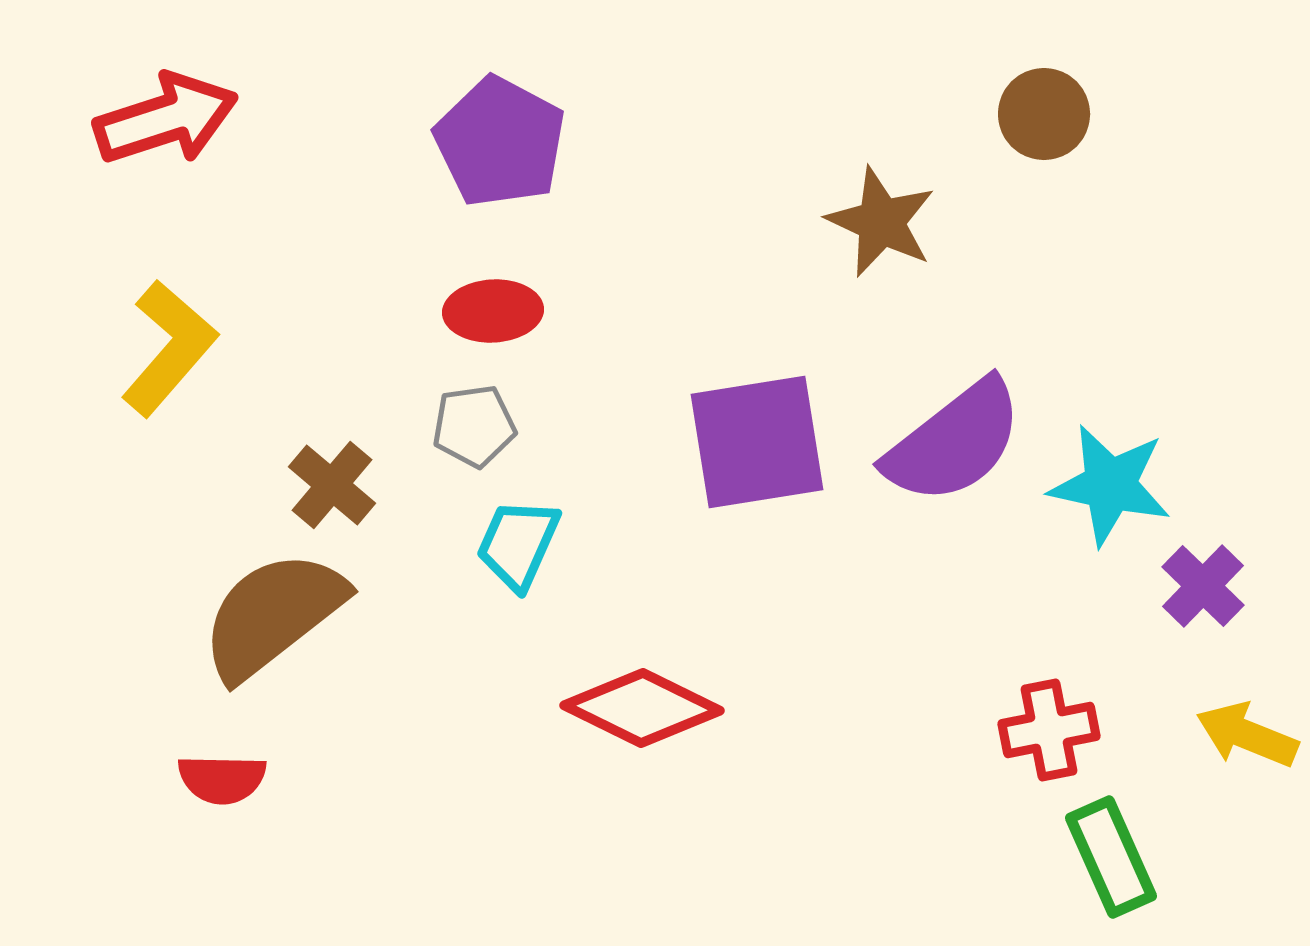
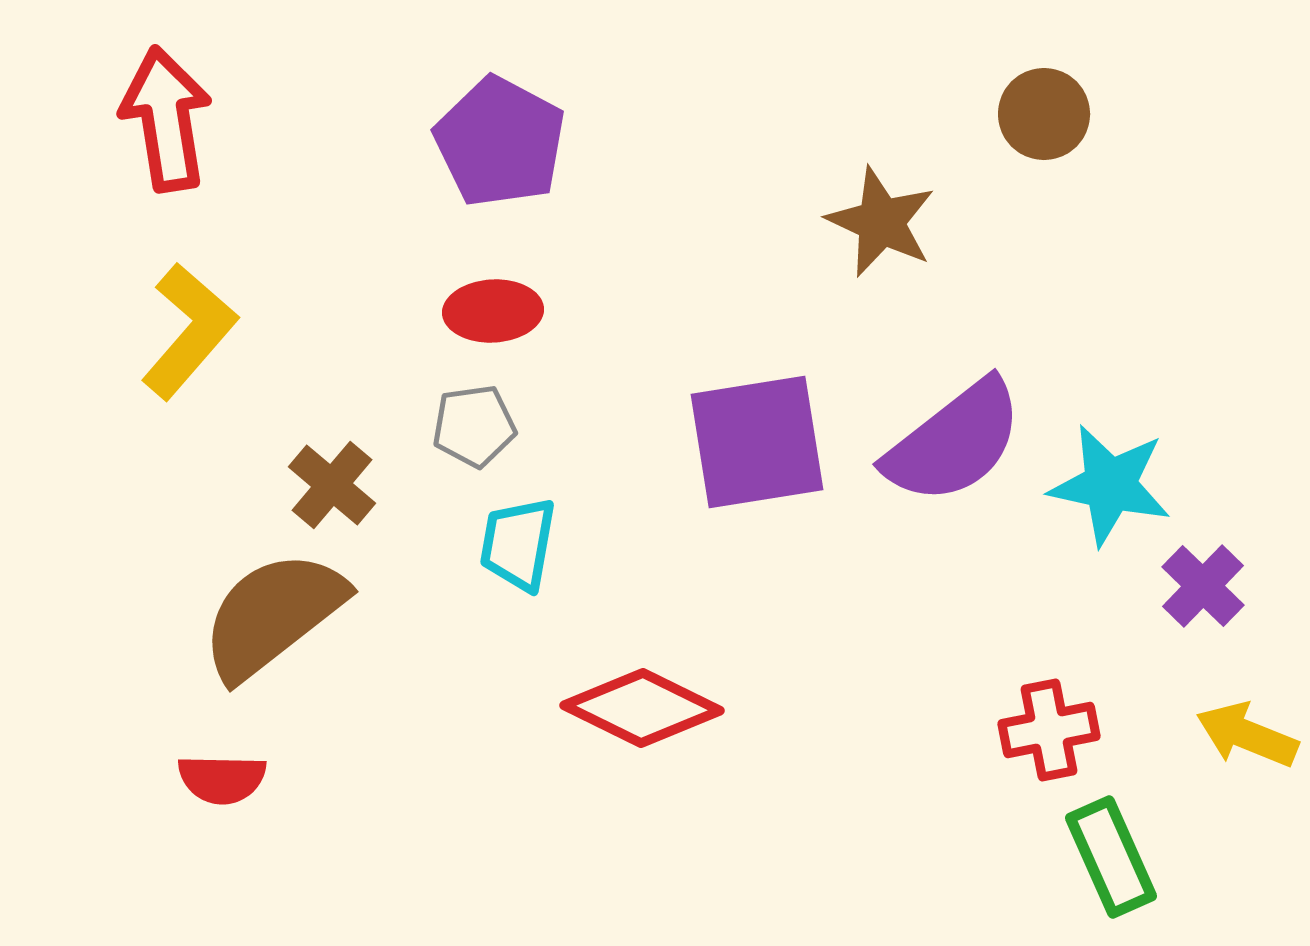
red arrow: rotated 81 degrees counterclockwise
yellow L-shape: moved 20 px right, 17 px up
cyan trapezoid: rotated 14 degrees counterclockwise
